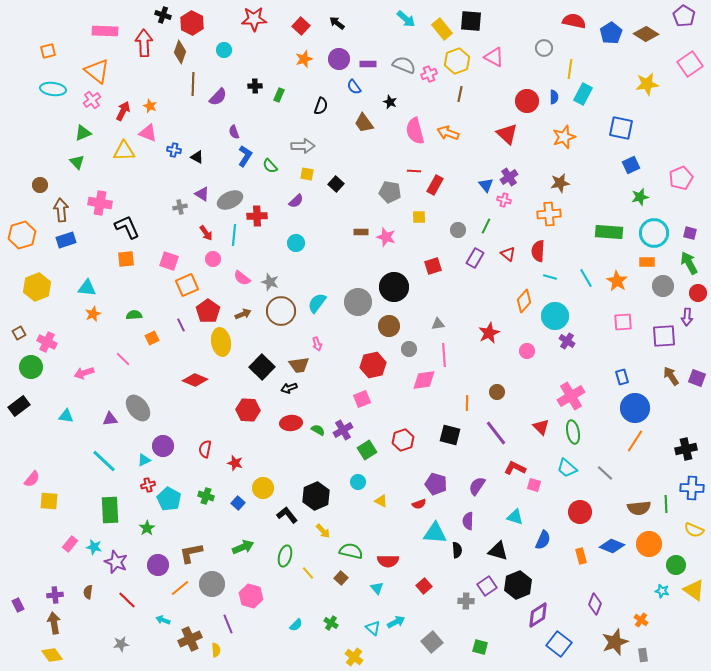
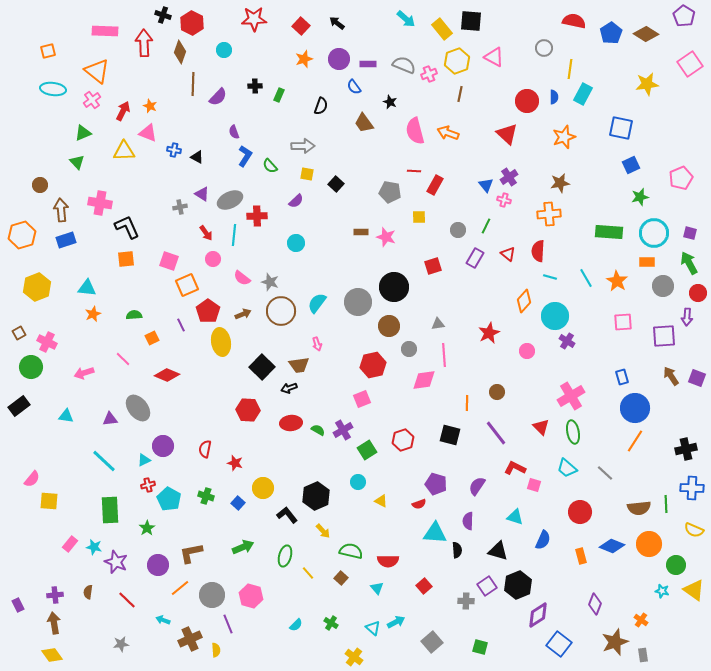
red diamond at (195, 380): moved 28 px left, 5 px up
gray circle at (212, 584): moved 11 px down
